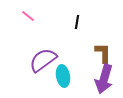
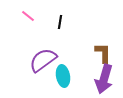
black line: moved 17 px left
